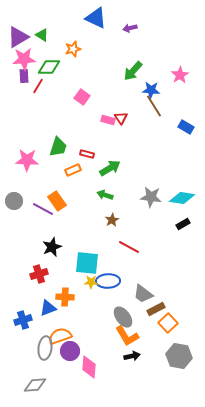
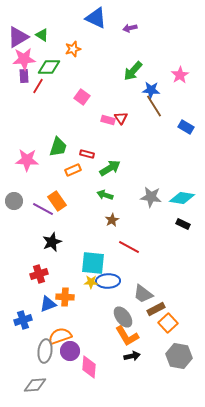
black rectangle at (183, 224): rotated 56 degrees clockwise
black star at (52, 247): moved 5 px up
cyan square at (87, 263): moved 6 px right
blue triangle at (48, 308): moved 4 px up
gray ellipse at (45, 348): moved 3 px down
